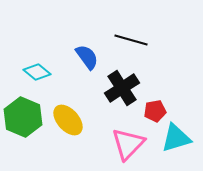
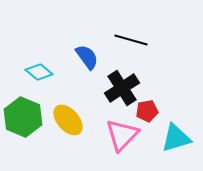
cyan diamond: moved 2 px right
red pentagon: moved 8 px left
pink triangle: moved 6 px left, 9 px up
